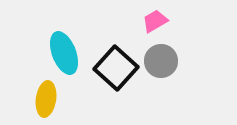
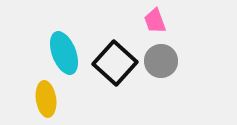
pink trapezoid: rotated 80 degrees counterclockwise
black square: moved 1 px left, 5 px up
yellow ellipse: rotated 16 degrees counterclockwise
